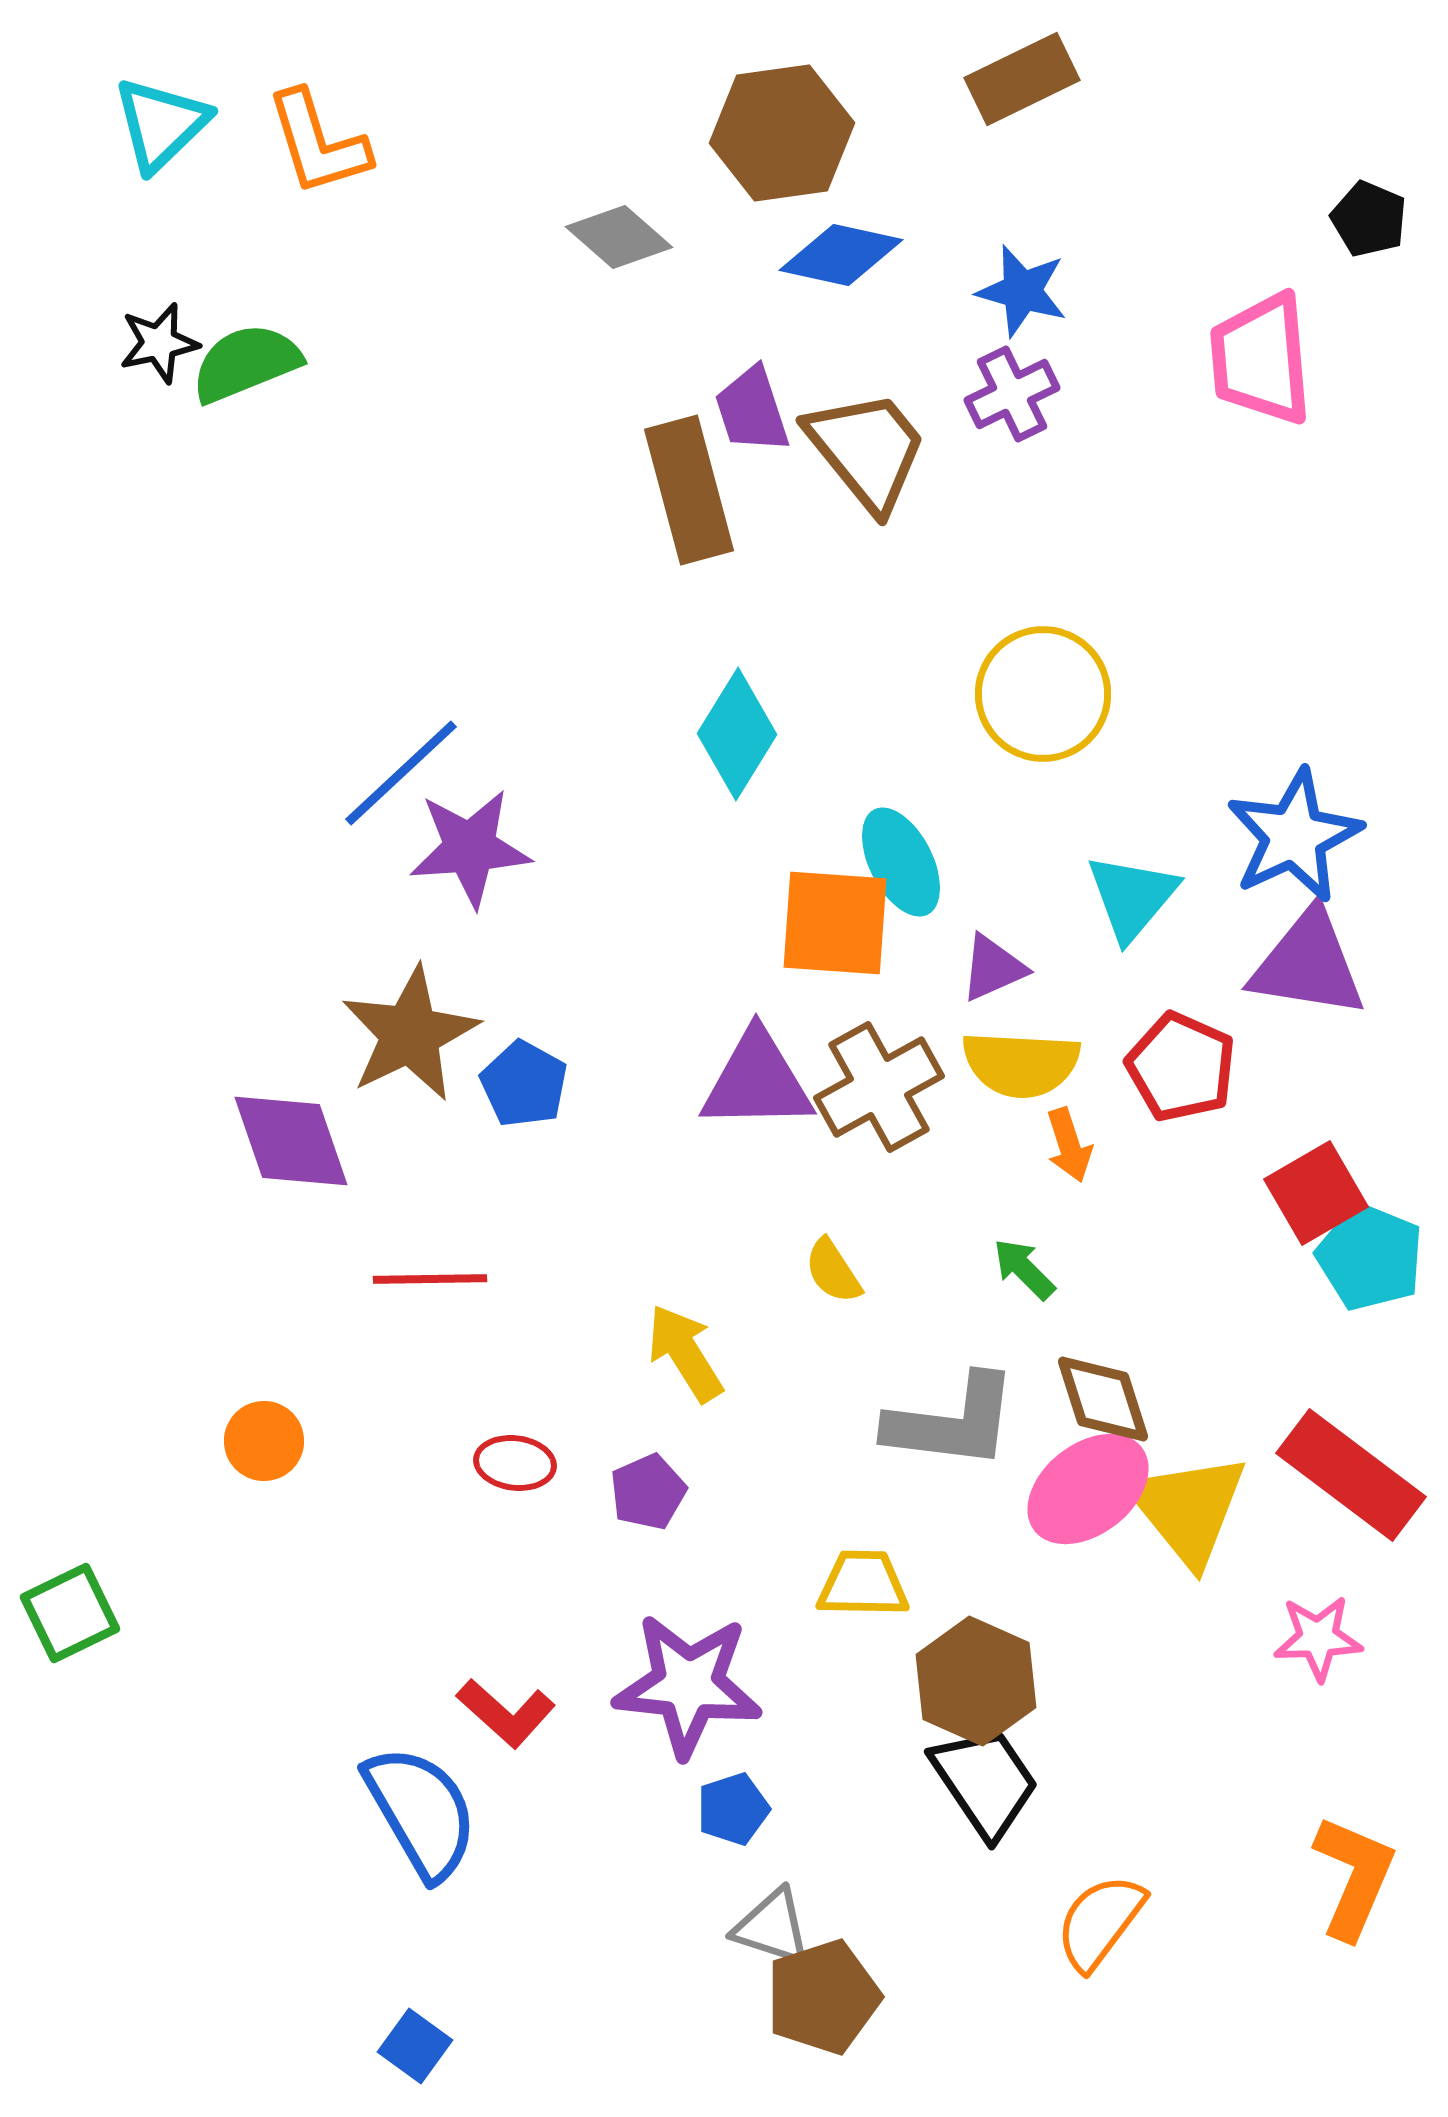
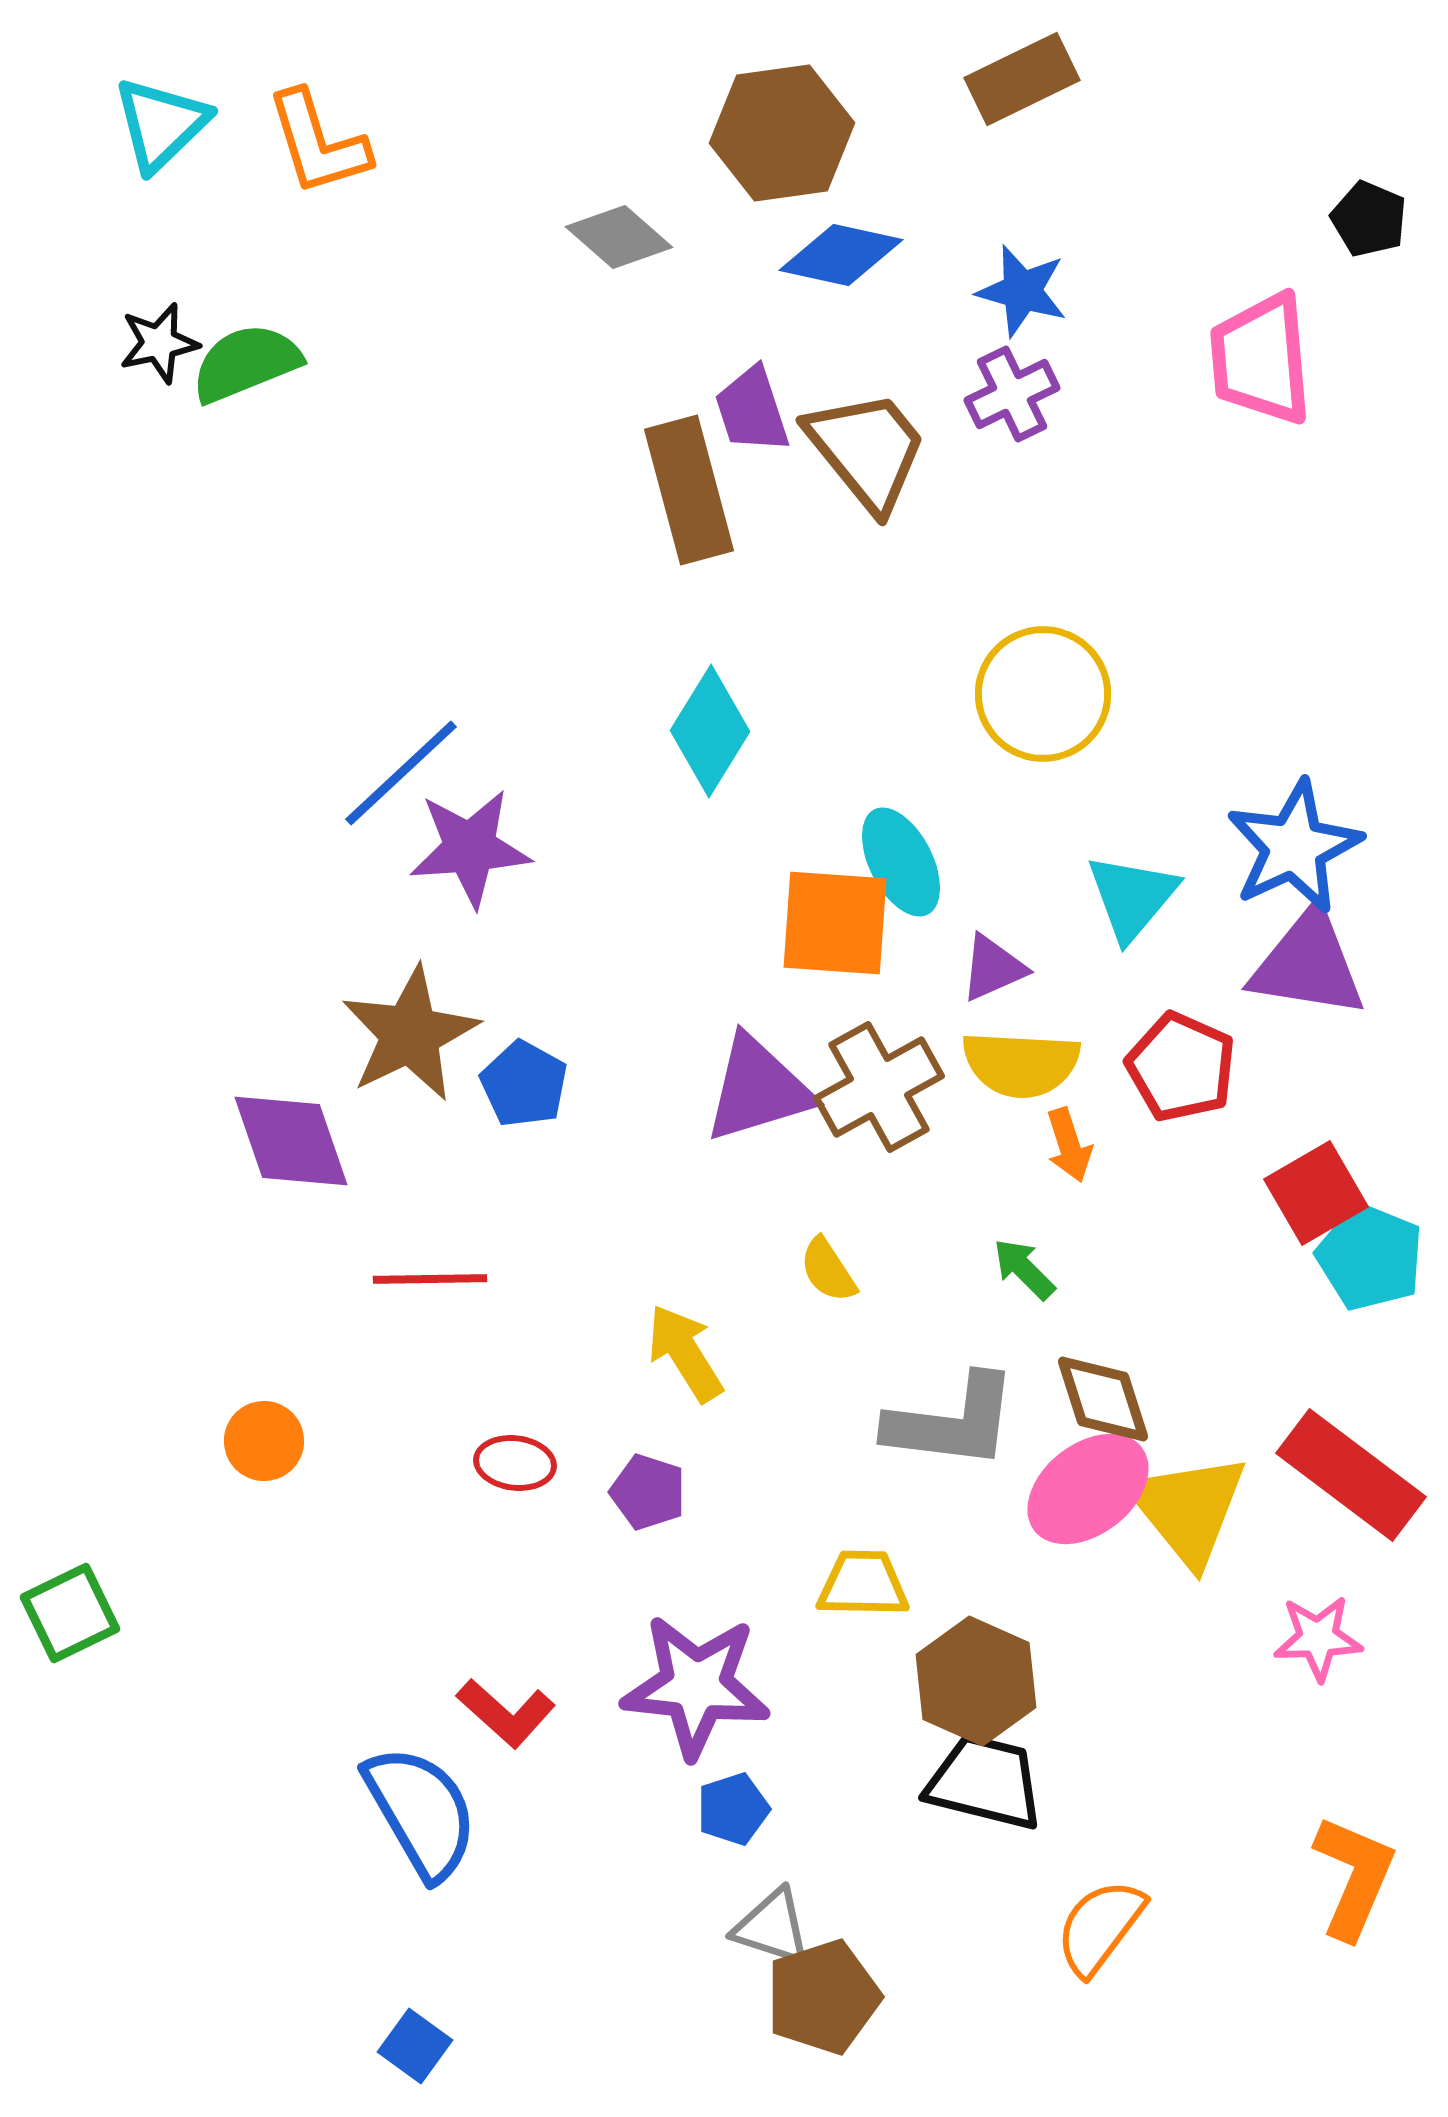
cyan diamond at (737, 734): moved 27 px left, 3 px up
blue star at (1294, 836): moved 11 px down
purple triangle at (757, 1081): moved 1 px right, 8 px down; rotated 16 degrees counterclockwise
yellow semicircle at (833, 1271): moved 5 px left, 1 px up
purple pentagon at (648, 1492): rotated 30 degrees counterclockwise
purple star at (688, 1685): moved 8 px right, 1 px down
black trapezoid at (985, 1782): rotated 42 degrees counterclockwise
orange semicircle at (1100, 1922): moved 5 px down
